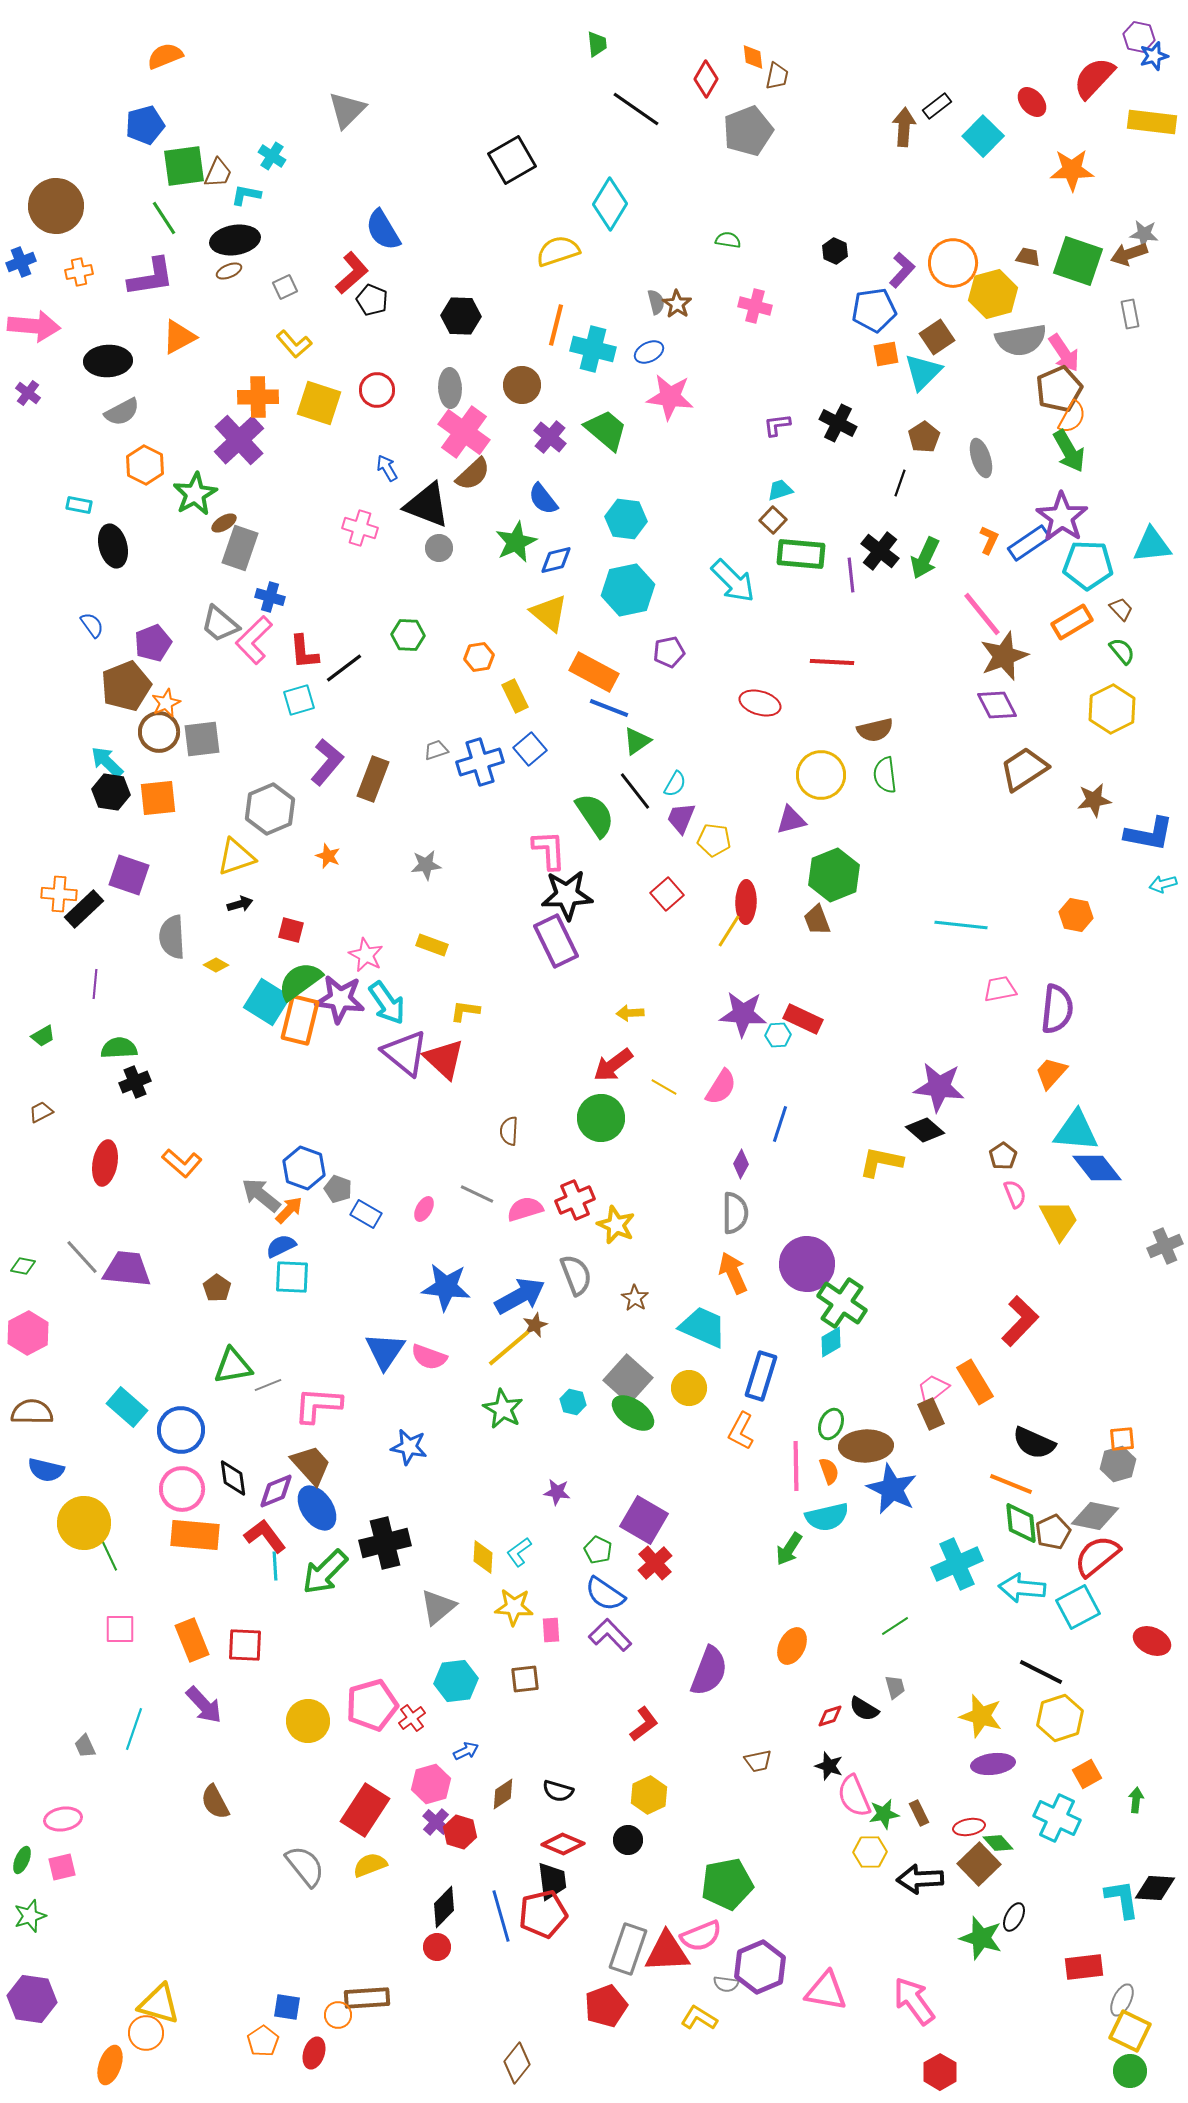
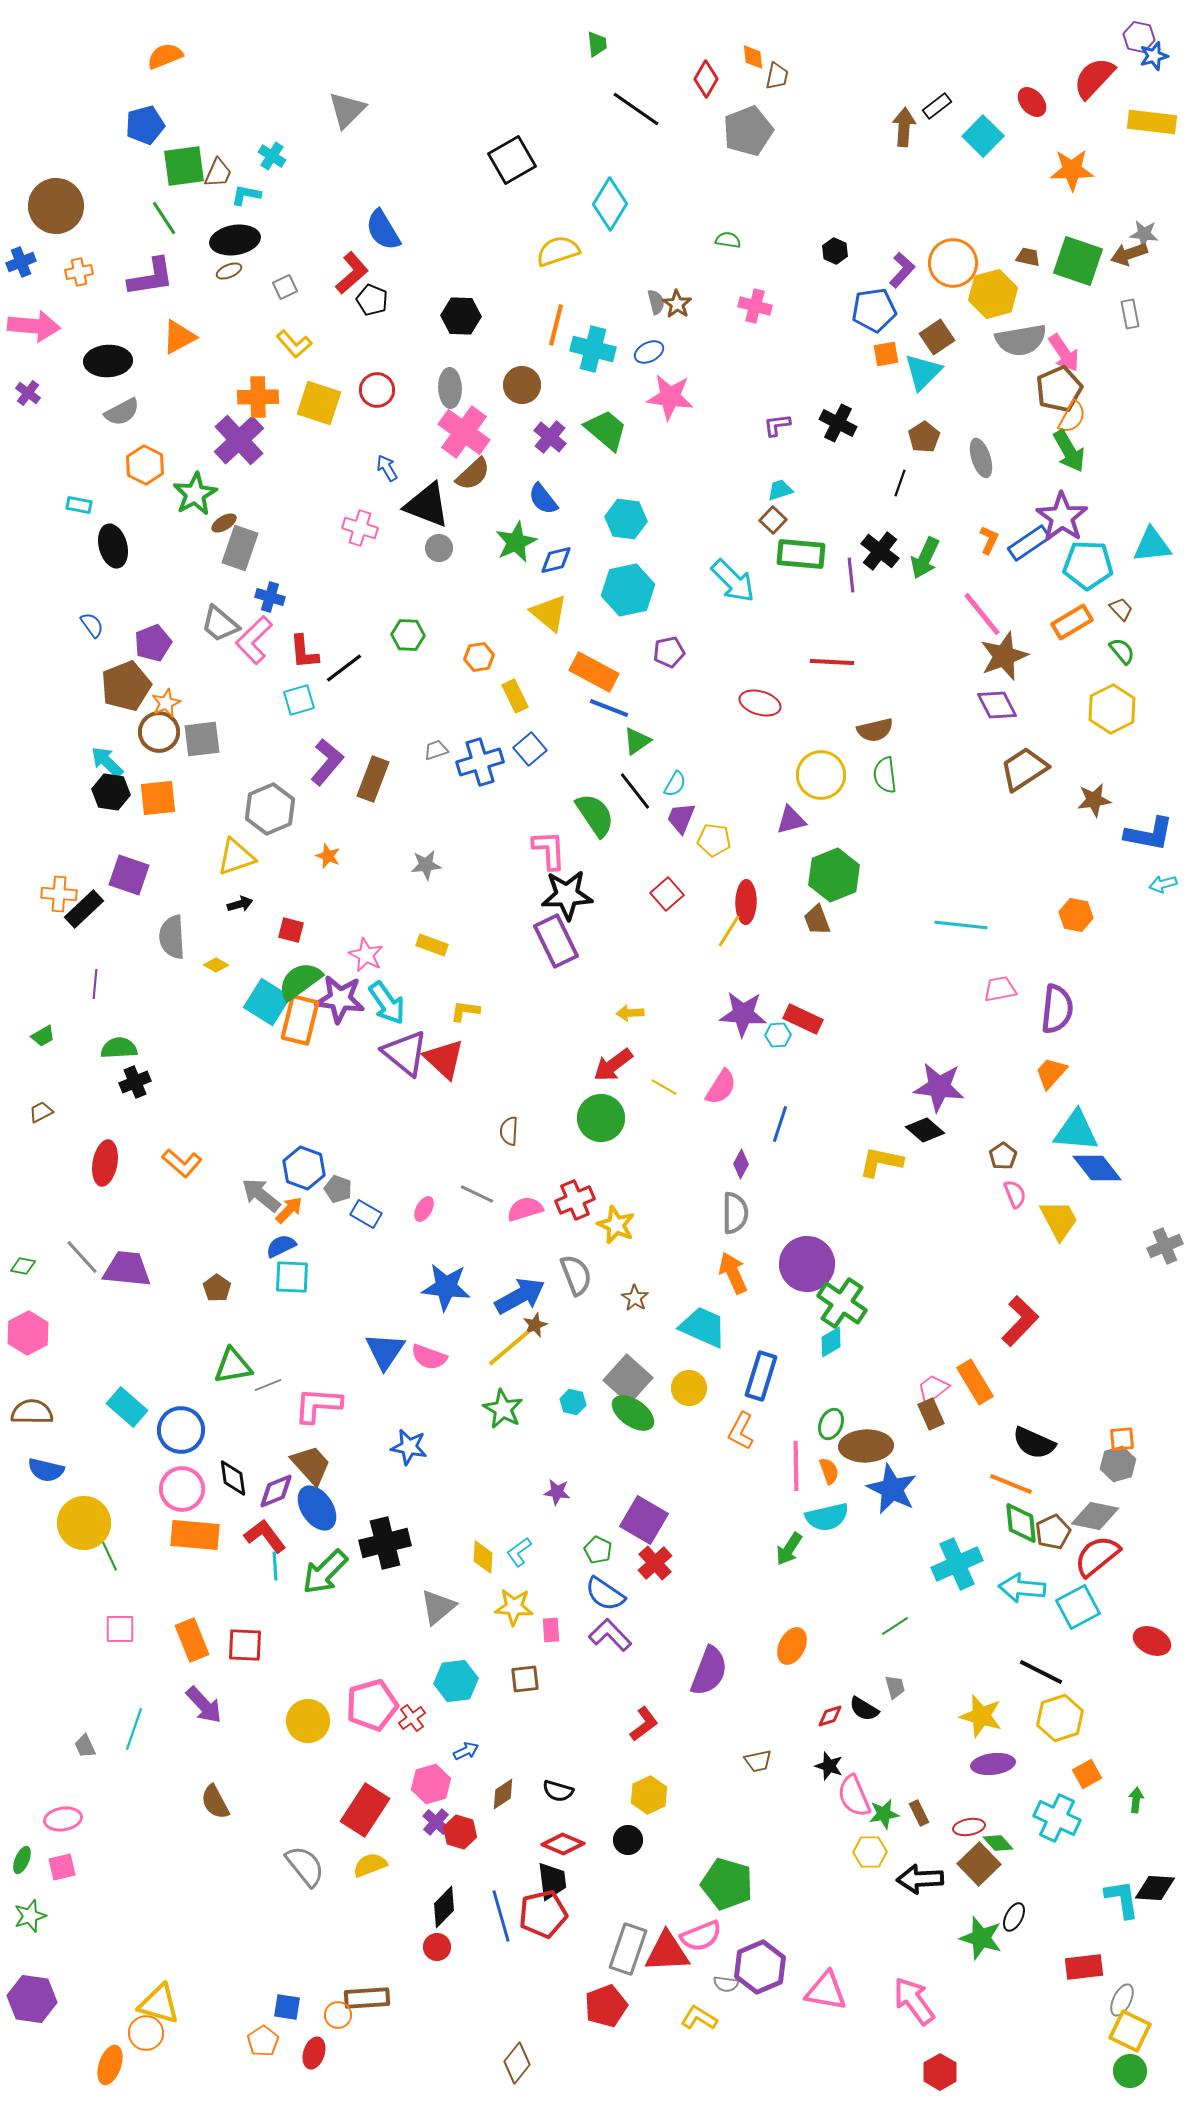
green pentagon at (727, 1884): rotated 27 degrees clockwise
